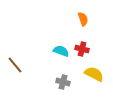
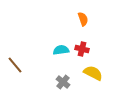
cyan semicircle: moved 1 px up; rotated 28 degrees counterclockwise
yellow semicircle: moved 1 px left, 1 px up
gray cross: rotated 24 degrees clockwise
